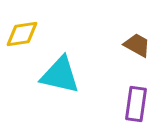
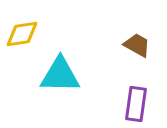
cyan triangle: rotated 12 degrees counterclockwise
